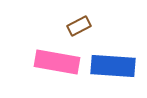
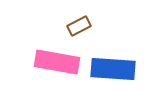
blue rectangle: moved 3 px down
